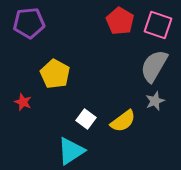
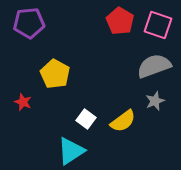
gray semicircle: rotated 40 degrees clockwise
